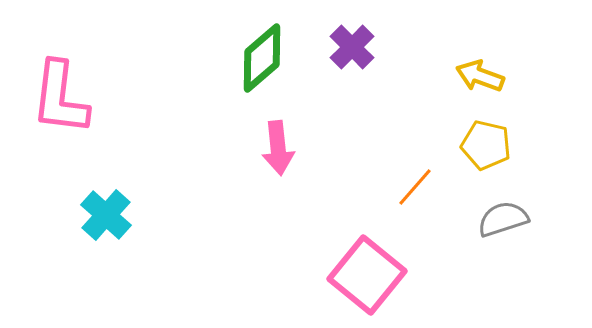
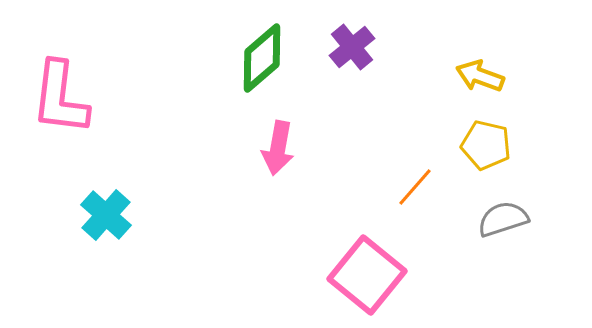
purple cross: rotated 6 degrees clockwise
pink arrow: rotated 16 degrees clockwise
